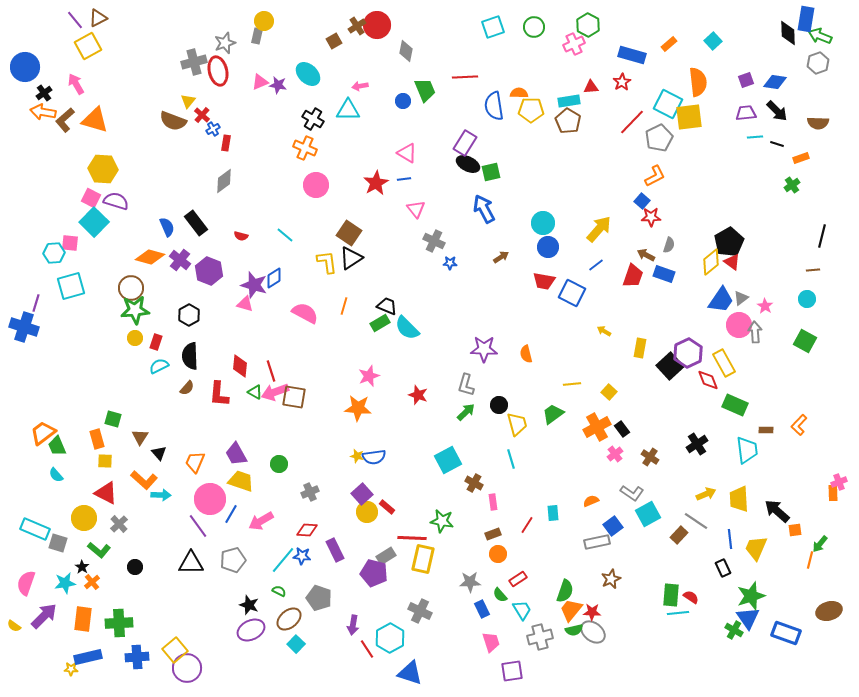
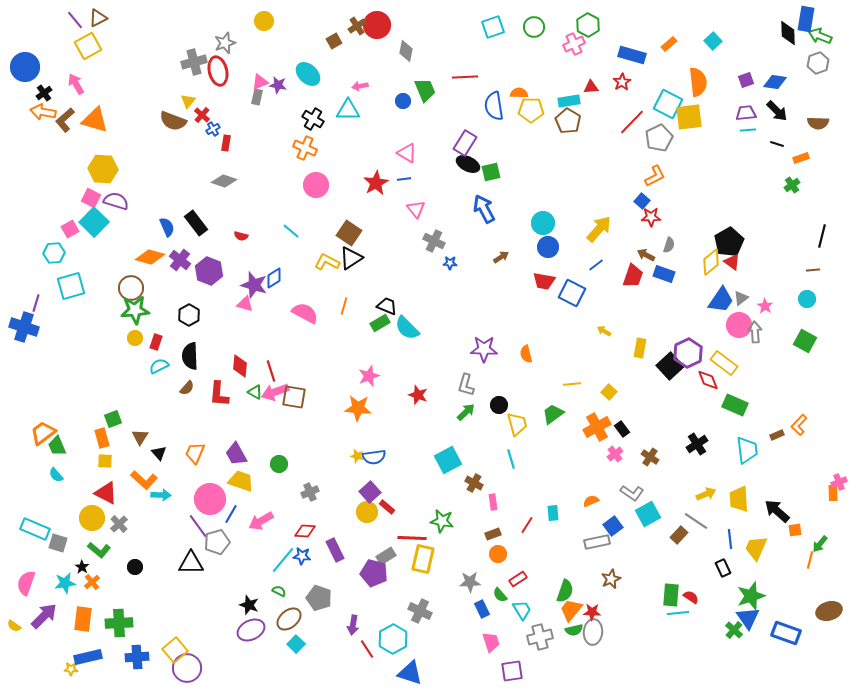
gray rectangle at (257, 36): moved 61 px down
cyan line at (755, 137): moved 7 px left, 7 px up
gray diamond at (224, 181): rotated 55 degrees clockwise
cyan line at (285, 235): moved 6 px right, 4 px up
pink square at (70, 243): moved 14 px up; rotated 36 degrees counterclockwise
yellow L-shape at (327, 262): rotated 55 degrees counterclockwise
yellow rectangle at (724, 363): rotated 24 degrees counterclockwise
green square at (113, 419): rotated 36 degrees counterclockwise
brown rectangle at (766, 430): moved 11 px right, 5 px down; rotated 24 degrees counterclockwise
orange rectangle at (97, 439): moved 5 px right, 1 px up
orange trapezoid at (195, 462): moved 9 px up
purple square at (362, 494): moved 8 px right, 2 px up
yellow circle at (84, 518): moved 8 px right
red diamond at (307, 530): moved 2 px left, 1 px down
gray pentagon at (233, 560): moved 16 px left, 18 px up
green cross at (734, 630): rotated 12 degrees clockwise
gray ellipse at (593, 632): rotated 55 degrees clockwise
cyan hexagon at (390, 638): moved 3 px right, 1 px down
